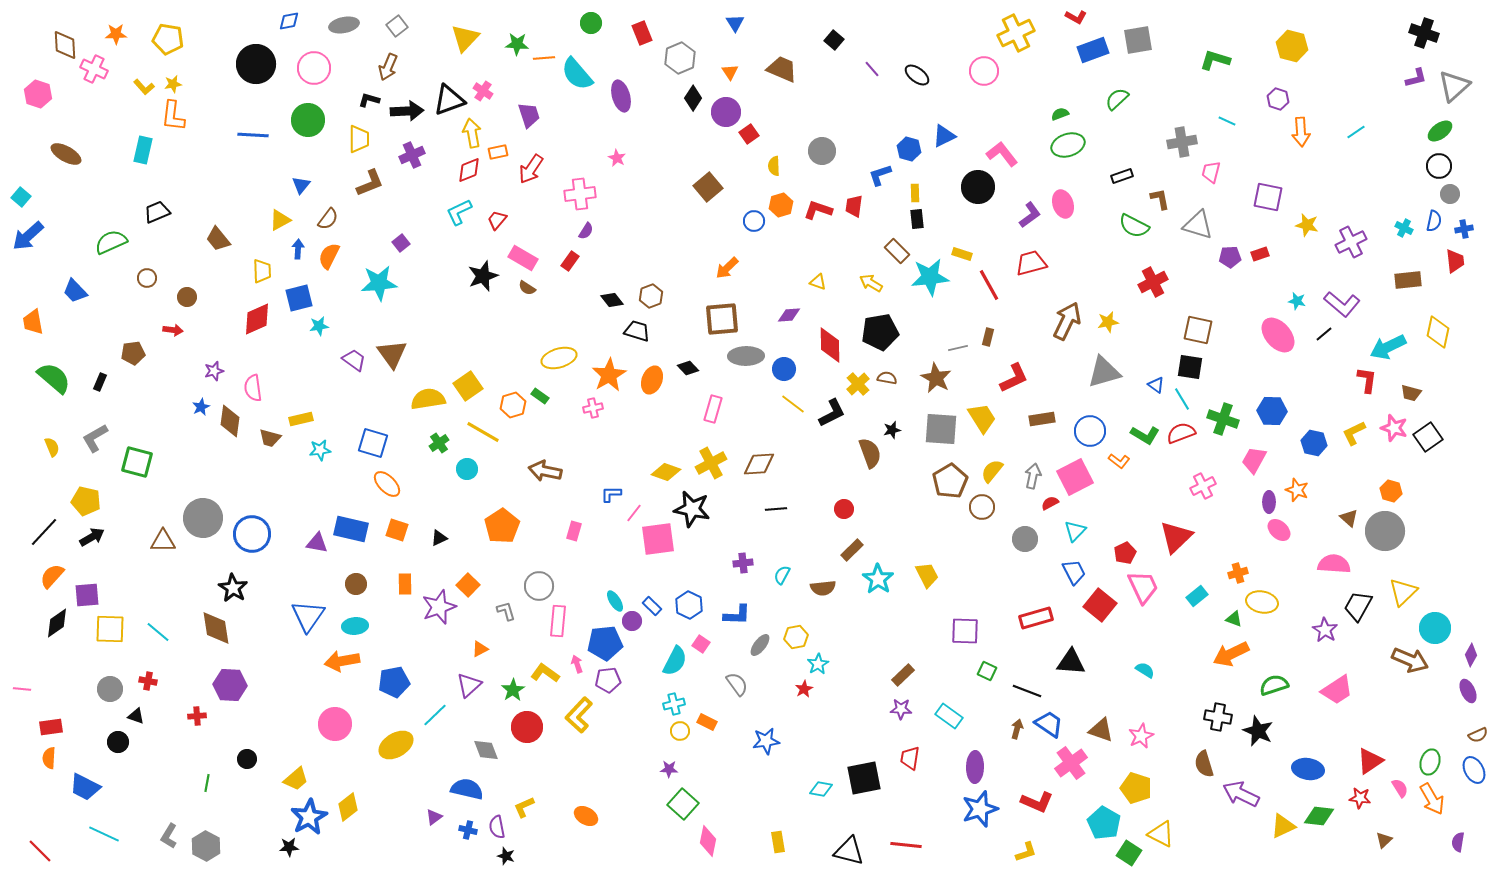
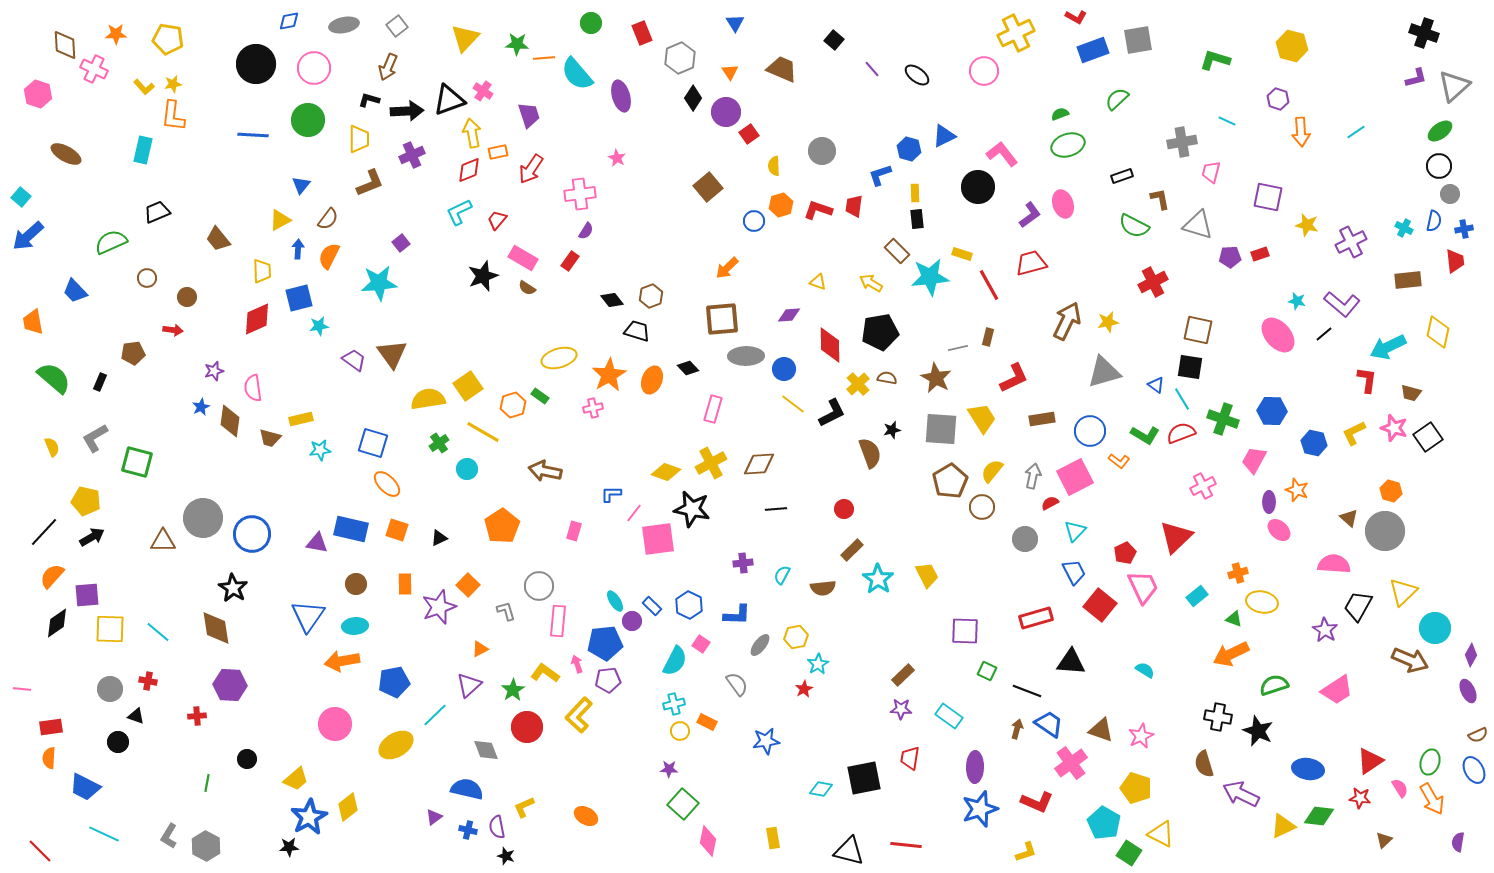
yellow rectangle at (778, 842): moved 5 px left, 4 px up
